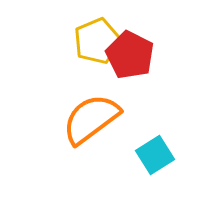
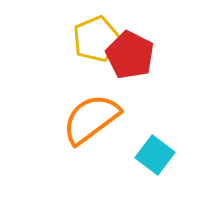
yellow pentagon: moved 1 px left, 2 px up
cyan square: rotated 21 degrees counterclockwise
